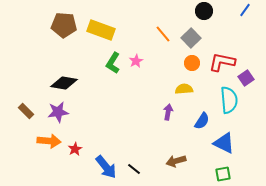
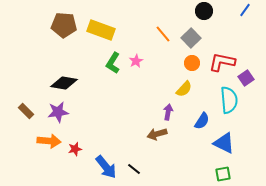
yellow semicircle: rotated 138 degrees clockwise
red star: rotated 16 degrees clockwise
brown arrow: moved 19 px left, 27 px up
